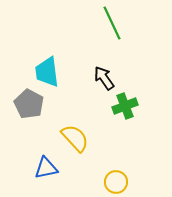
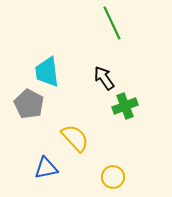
yellow circle: moved 3 px left, 5 px up
